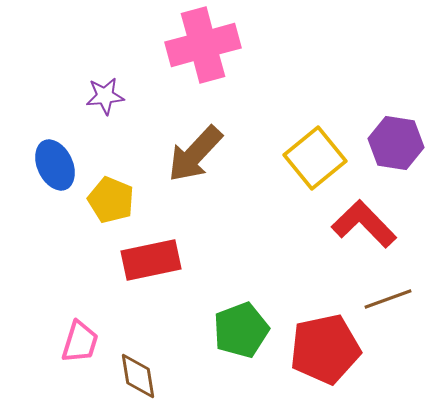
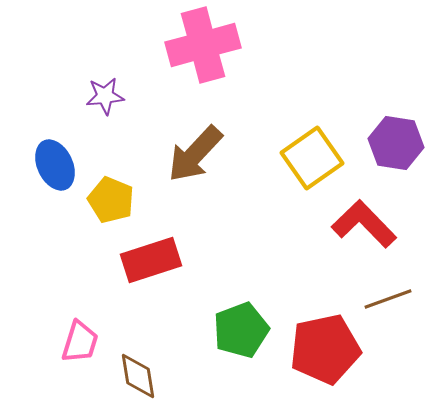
yellow square: moved 3 px left; rotated 4 degrees clockwise
red rectangle: rotated 6 degrees counterclockwise
